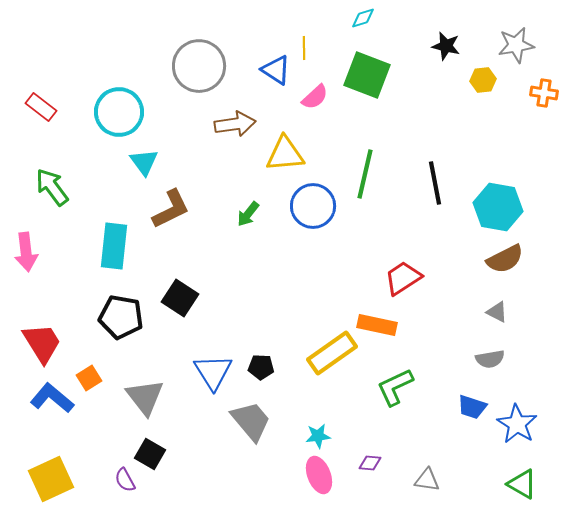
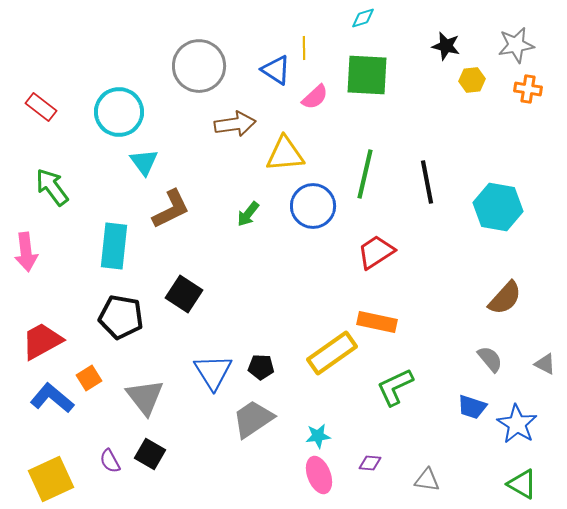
green square at (367, 75): rotated 18 degrees counterclockwise
yellow hexagon at (483, 80): moved 11 px left
orange cross at (544, 93): moved 16 px left, 4 px up
black line at (435, 183): moved 8 px left, 1 px up
brown semicircle at (505, 259): moved 39 px down; rotated 21 degrees counterclockwise
red trapezoid at (403, 278): moved 27 px left, 26 px up
black square at (180, 298): moved 4 px right, 4 px up
gray triangle at (497, 312): moved 48 px right, 52 px down
orange rectangle at (377, 325): moved 3 px up
red trapezoid at (42, 343): moved 2 px up; rotated 87 degrees counterclockwise
gray semicircle at (490, 359): rotated 120 degrees counterclockwise
gray trapezoid at (251, 421): moved 2 px right, 2 px up; rotated 84 degrees counterclockwise
purple semicircle at (125, 480): moved 15 px left, 19 px up
